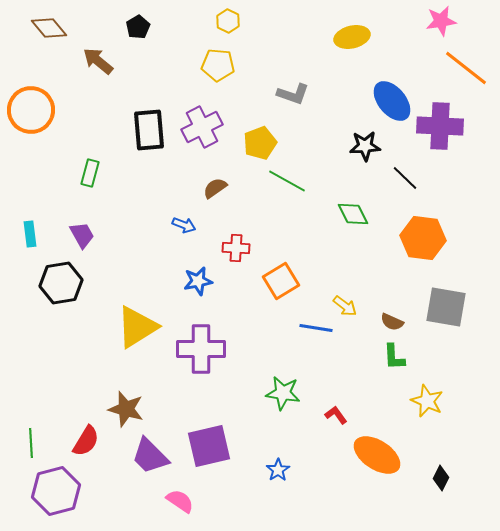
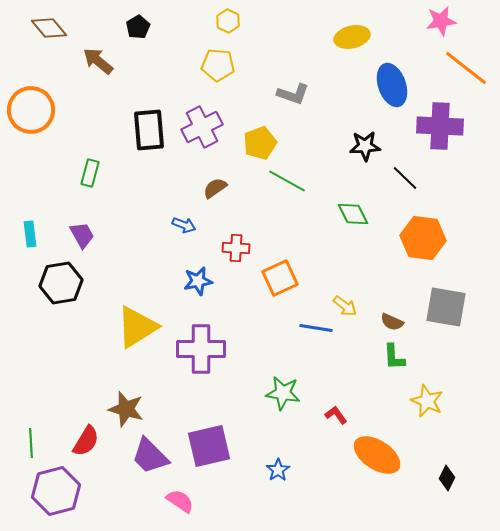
blue ellipse at (392, 101): moved 16 px up; rotated 21 degrees clockwise
orange square at (281, 281): moved 1 px left, 3 px up; rotated 6 degrees clockwise
black diamond at (441, 478): moved 6 px right
